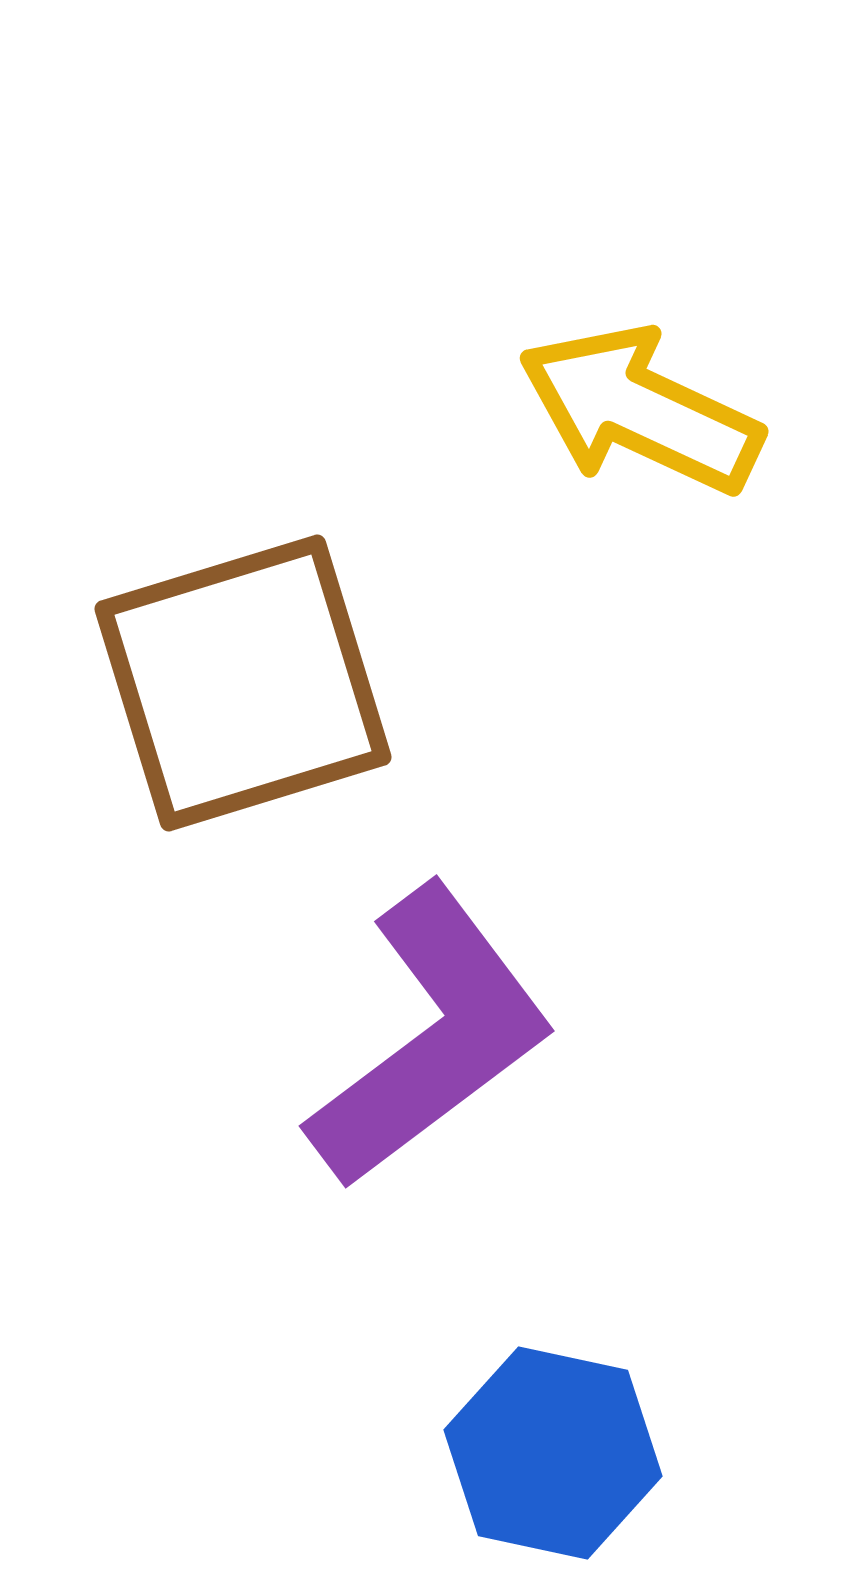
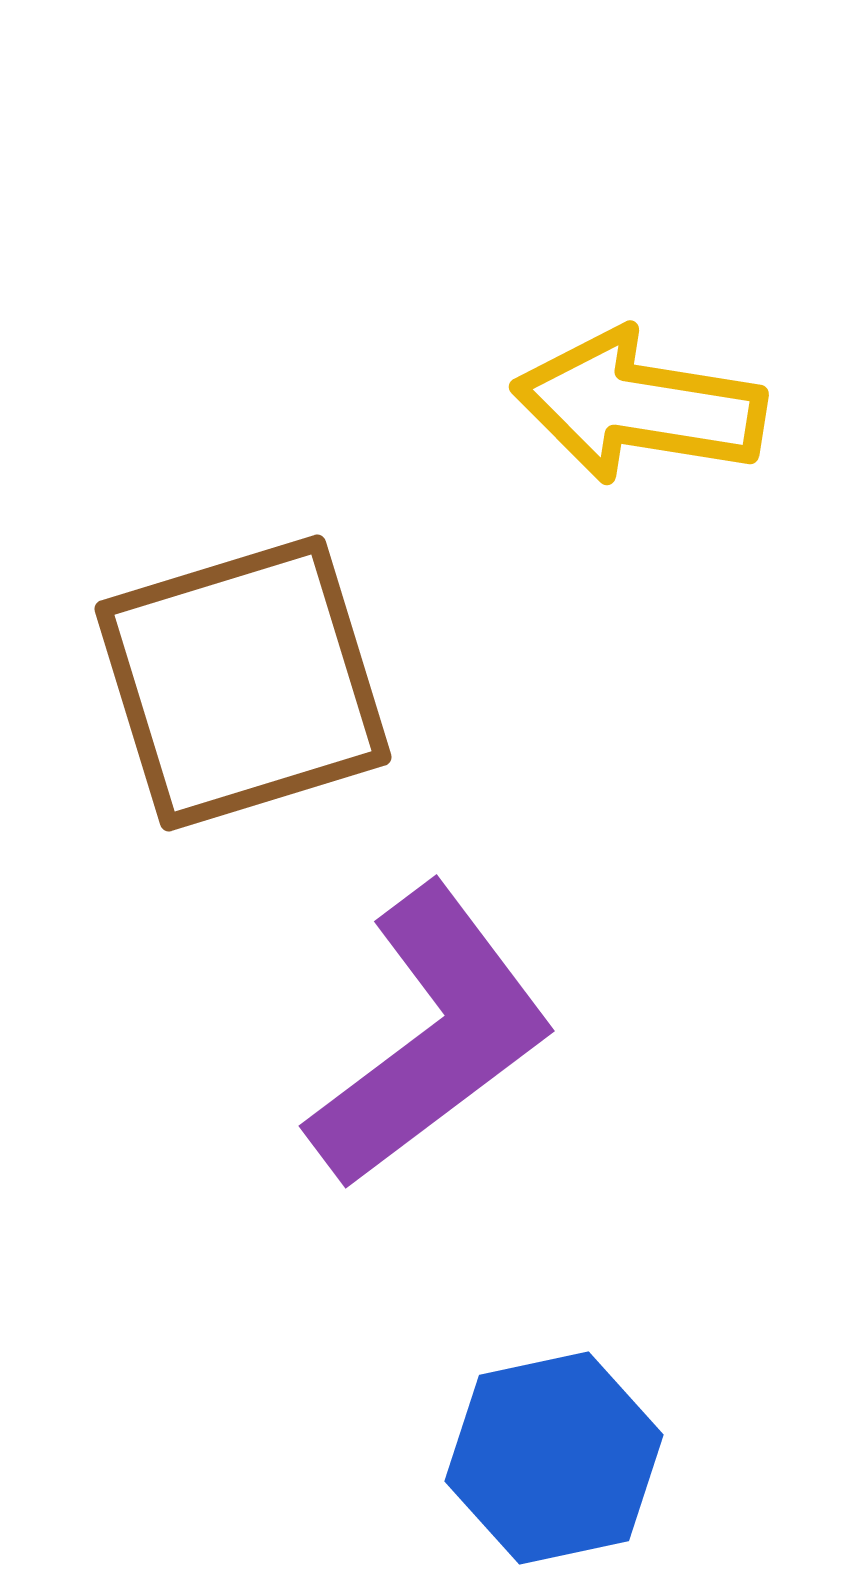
yellow arrow: moved 1 px left, 4 px up; rotated 16 degrees counterclockwise
blue hexagon: moved 1 px right, 5 px down; rotated 24 degrees counterclockwise
